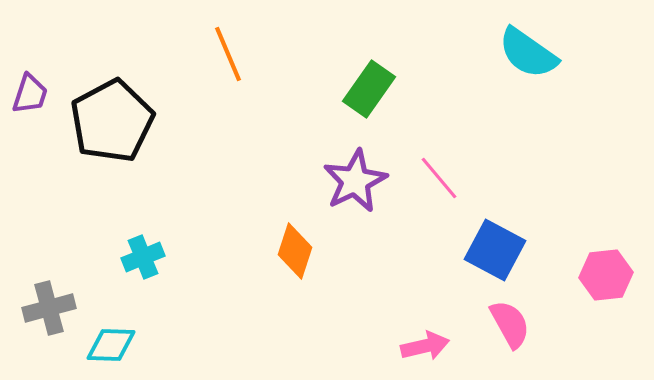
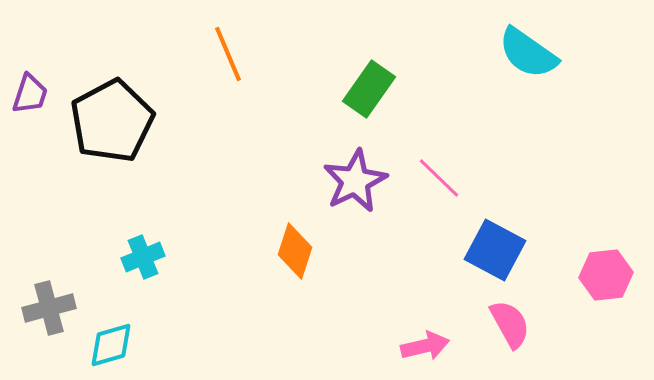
pink line: rotated 6 degrees counterclockwise
cyan diamond: rotated 18 degrees counterclockwise
